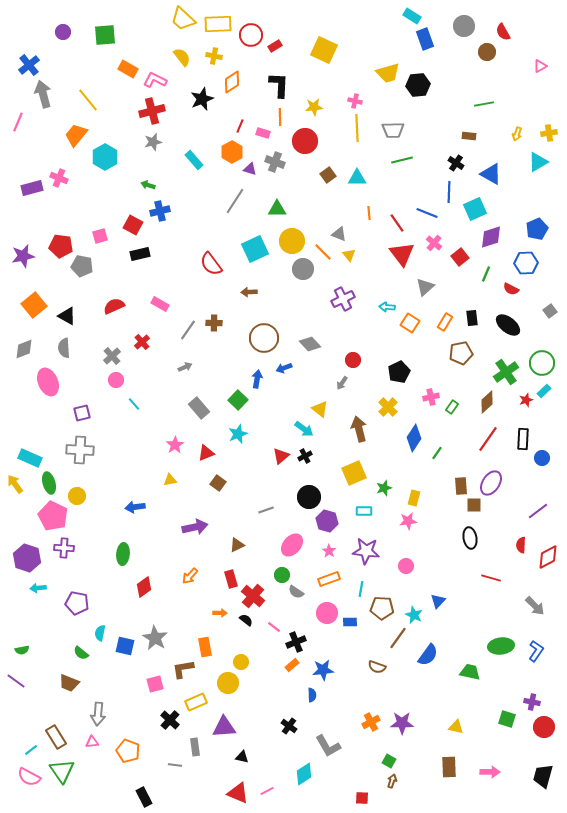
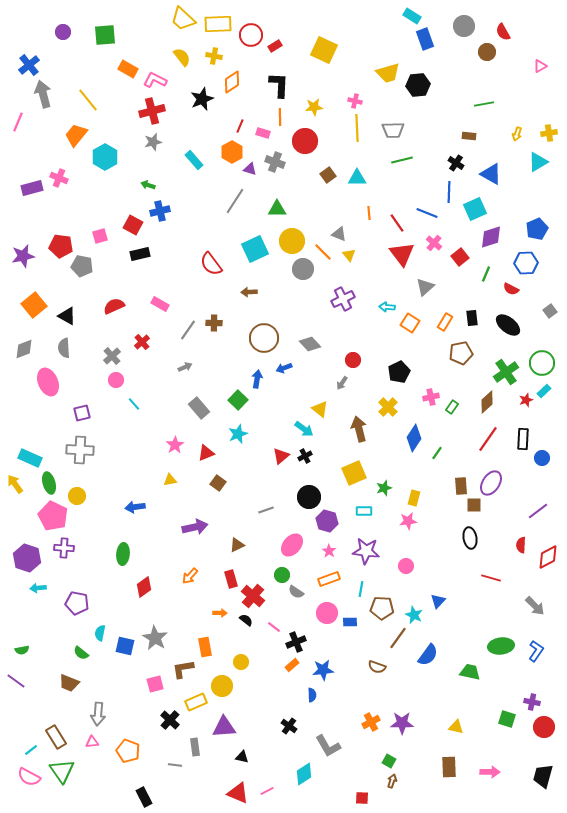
yellow circle at (228, 683): moved 6 px left, 3 px down
